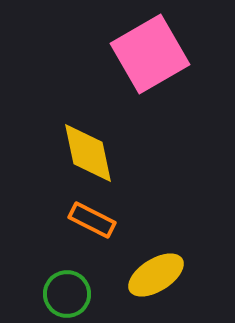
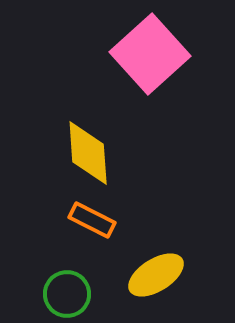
pink square: rotated 12 degrees counterclockwise
yellow diamond: rotated 8 degrees clockwise
